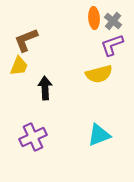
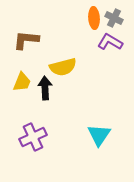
gray cross: moved 1 px right, 3 px up; rotated 12 degrees counterclockwise
brown L-shape: rotated 28 degrees clockwise
purple L-shape: moved 2 px left, 3 px up; rotated 50 degrees clockwise
yellow trapezoid: moved 3 px right, 16 px down
yellow semicircle: moved 36 px left, 7 px up
cyan triangle: rotated 35 degrees counterclockwise
